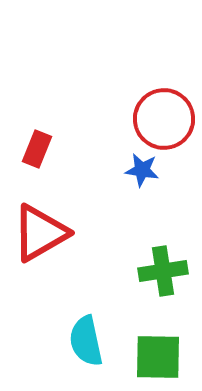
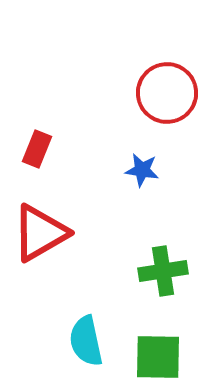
red circle: moved 3 px right, 26 px up
